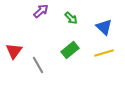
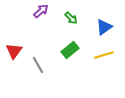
blue triangle: rotated 42 degrees clockwise
yellow line: moved 2 px down
